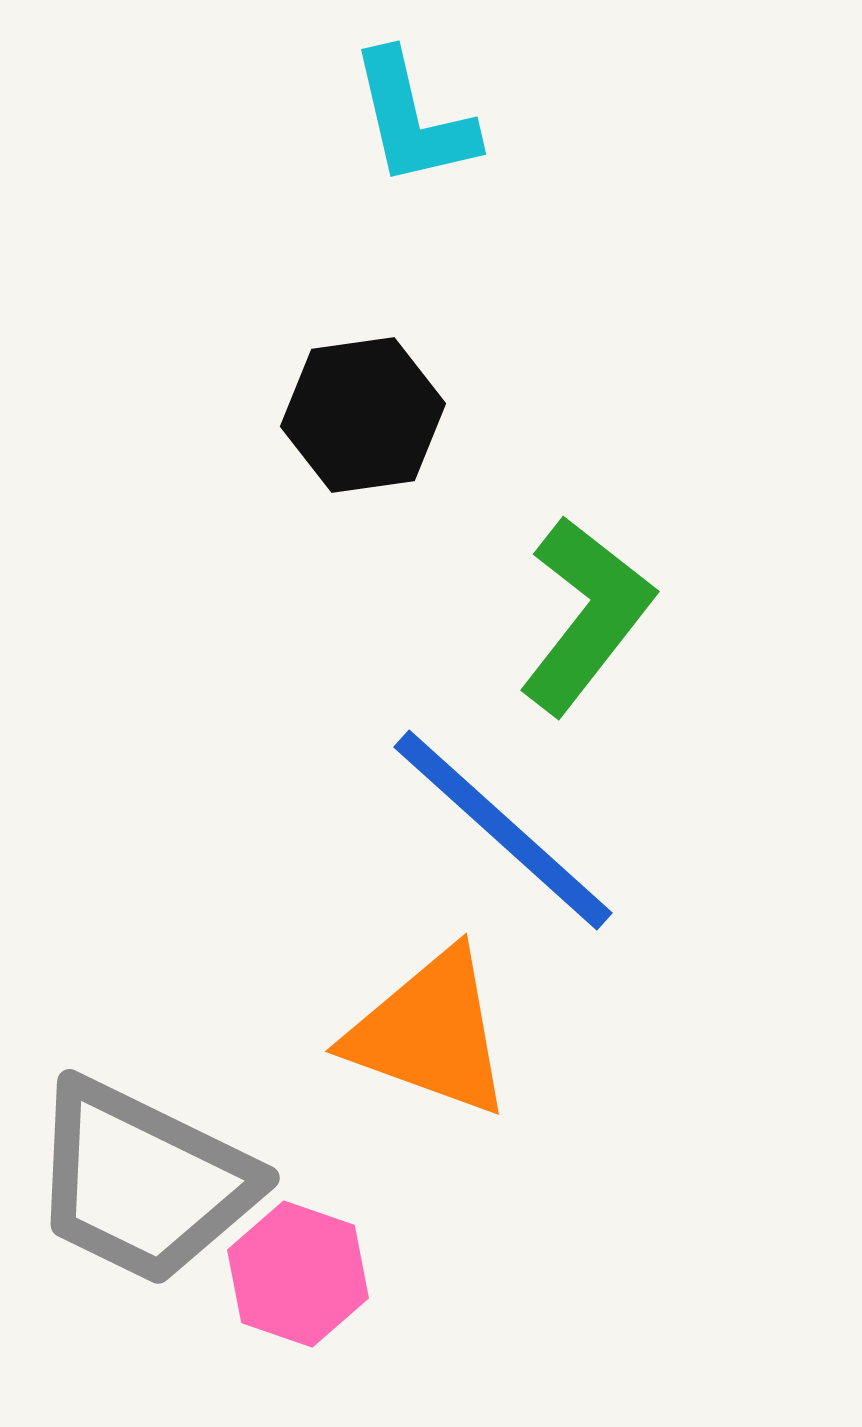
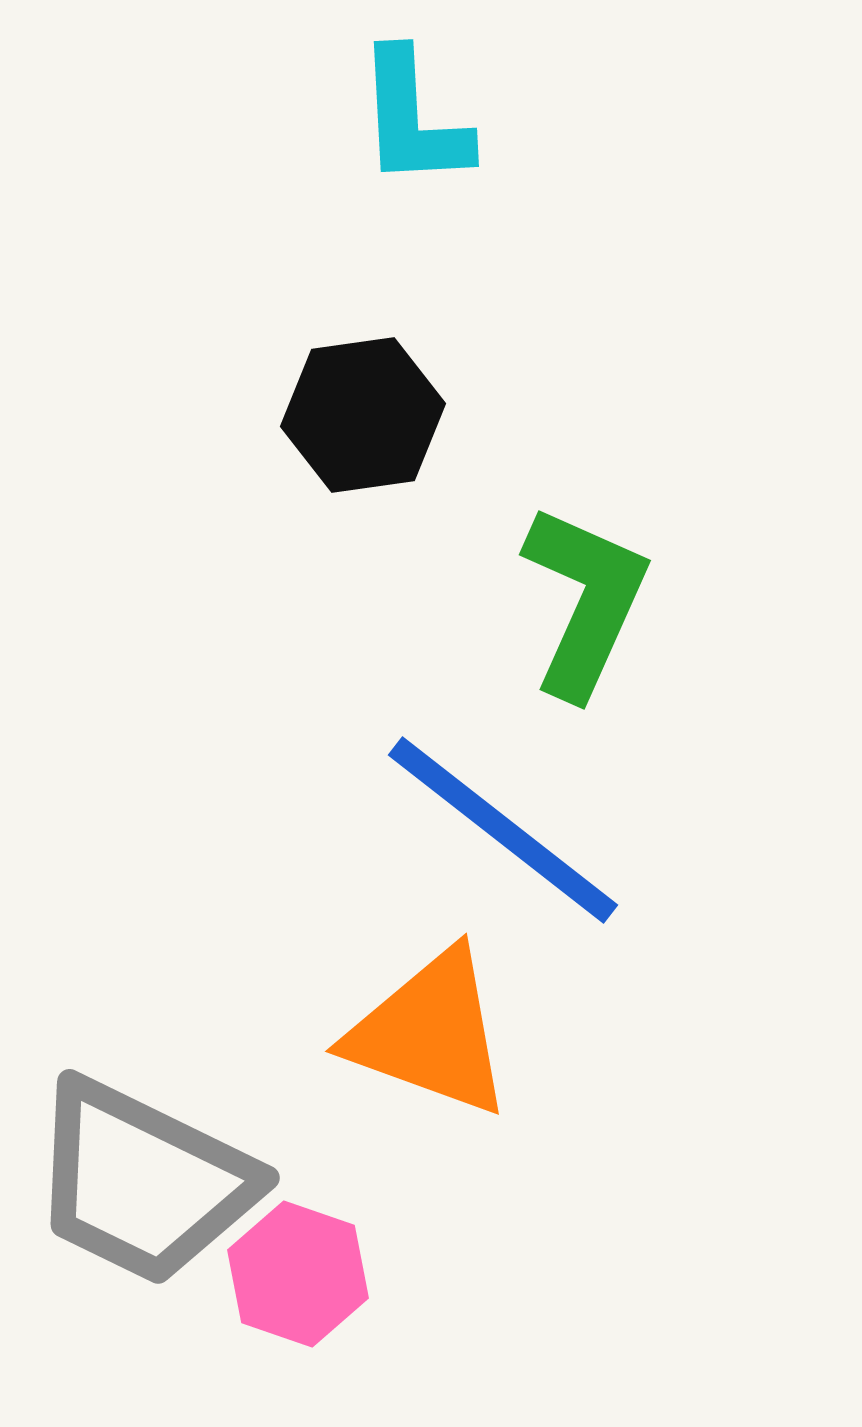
cyan L-shape: rotated 10 degrees clockwise
green L-shape: moved 1 px left, 14 px up; rotated 14 degrees counterclockwise
blue line: rotated 4 degrees counterclockwise
